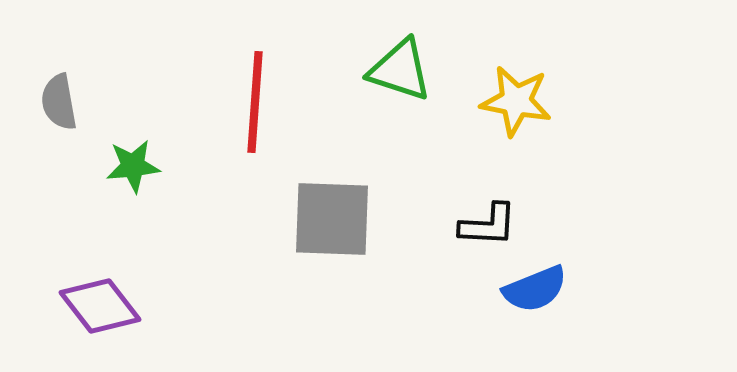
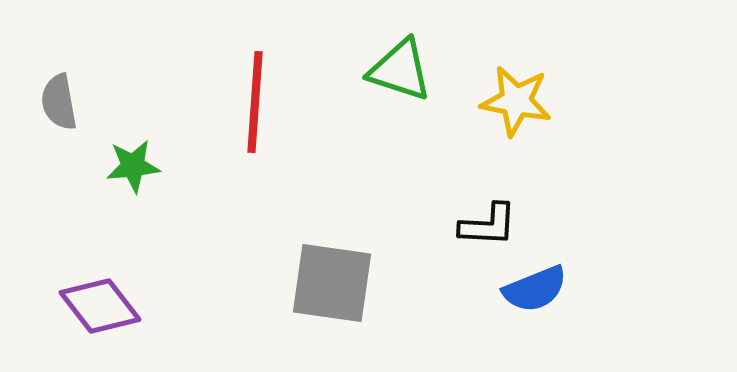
gray square: moved 64 px down; rotated 6 degrees clockwise
